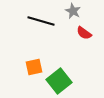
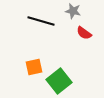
gray star: rotated 14 degrees counterclockwise
